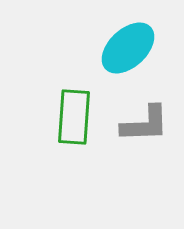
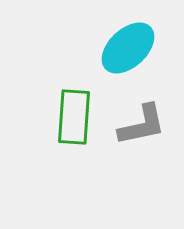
gray L-shape: moved 3 px left, 1 px down; rotated 10 degrees counterclockwise
